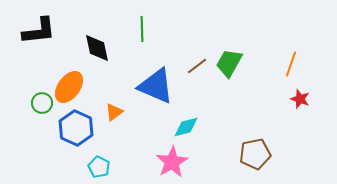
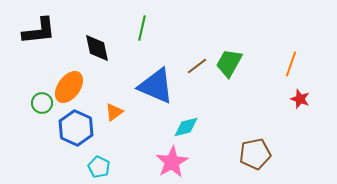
green line: moved 1 px up; rotated 15 degrees clockwise
